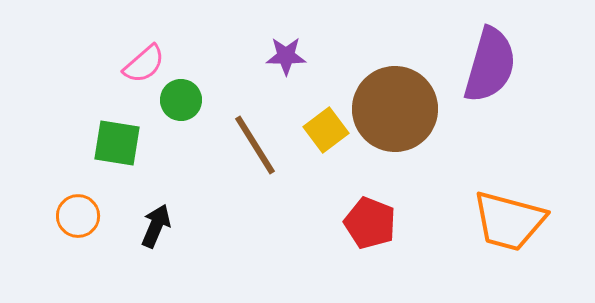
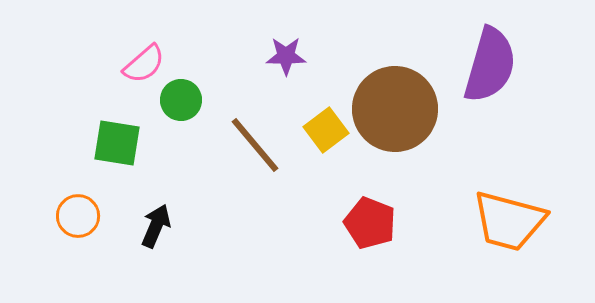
brown line: rotated 8 degrees counterclockwise
